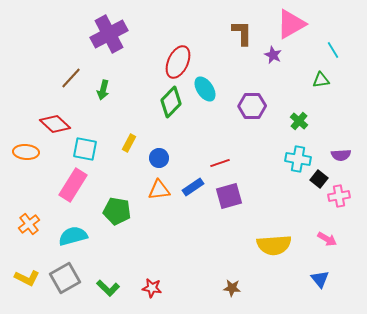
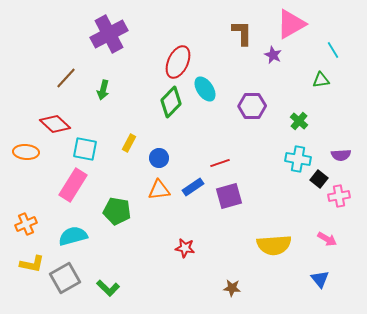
brown line: moved 5 px left
orange cross: moved 3 px left; rotated 15 degrees clockwise
yellow L-shape: moved 5 px right, 14 px up; rotated 15 degrees counterclockwise
red star: moved 33 px right, 40 px up
